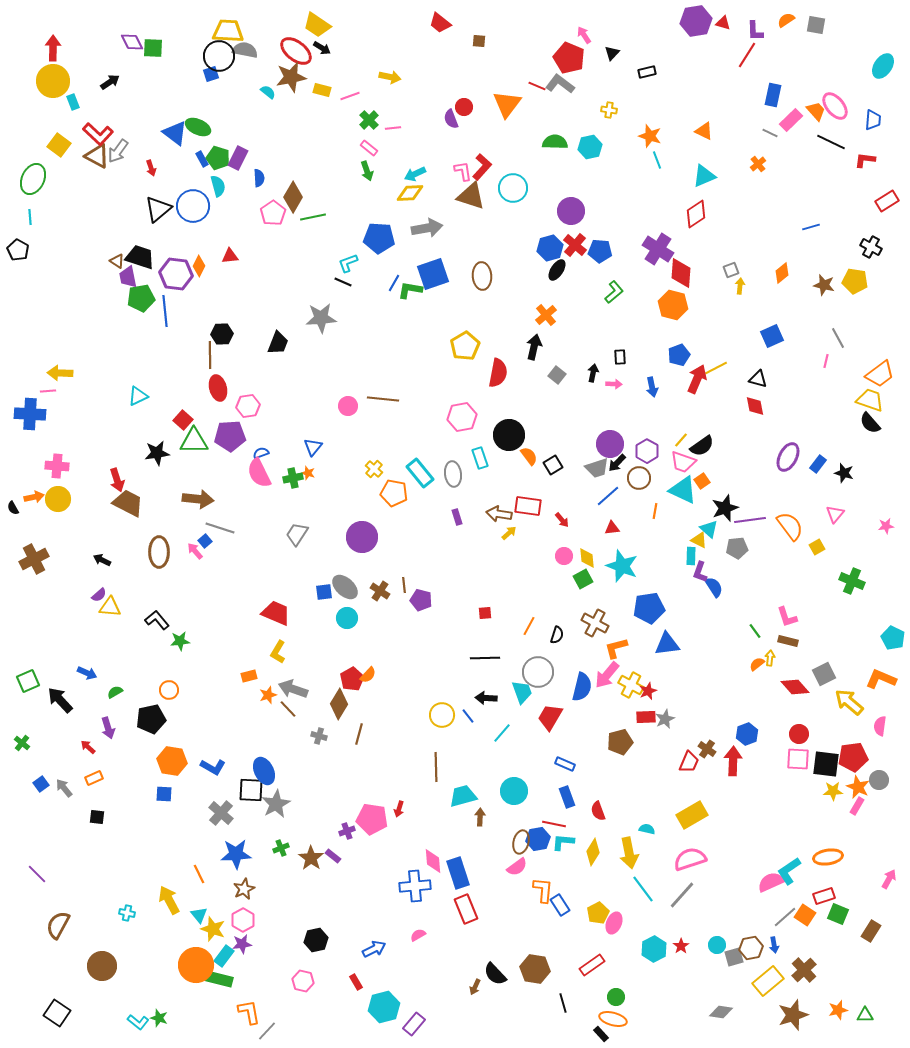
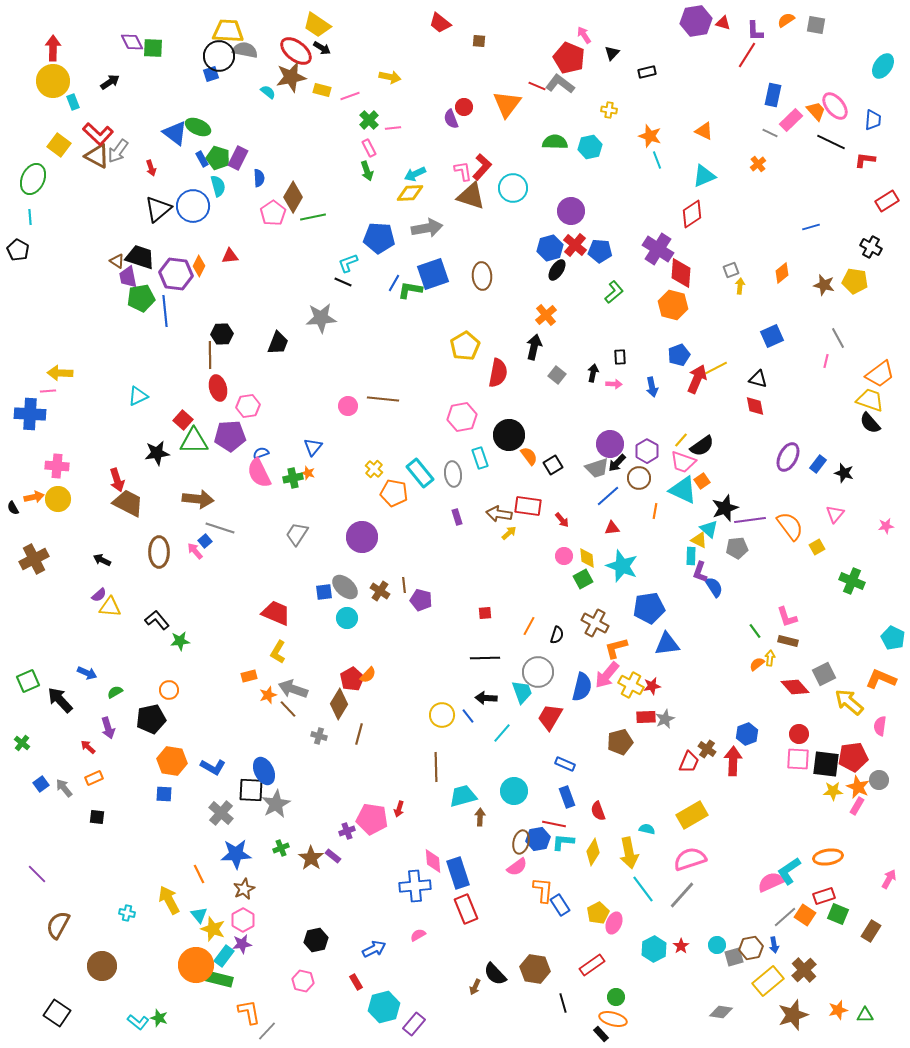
pink rectangle at (369, 148): rotated 24 degrees clockwise
red diamond at (696, 214): moved 4 px left
red star at (648, 691): moved 4 px right, 5 px up; rotated 12 degrees clockwise
